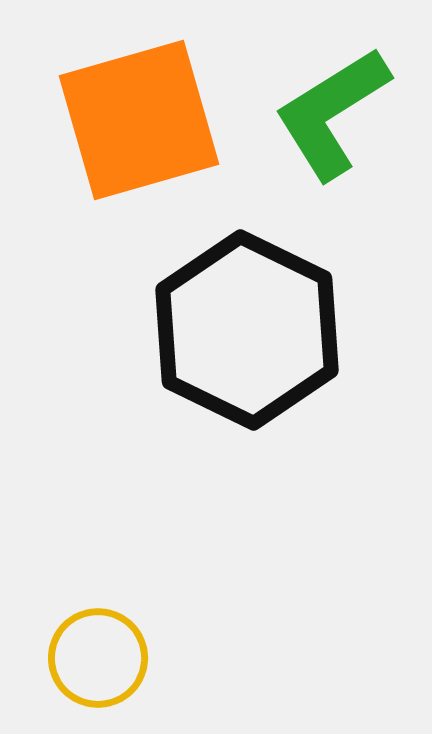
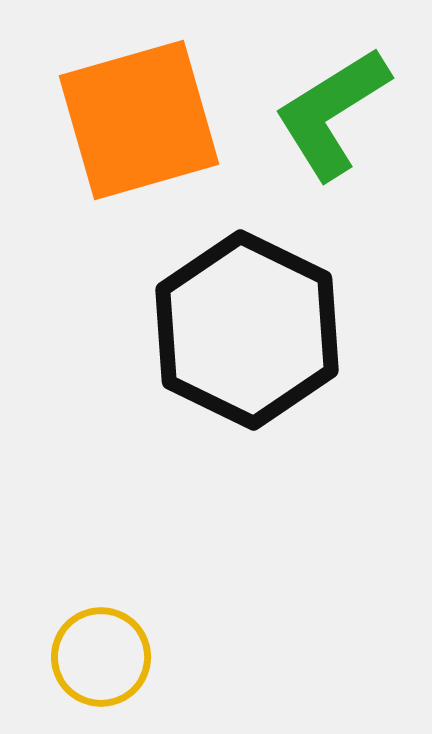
yellow circle: moved 3 px right, 1 px up
